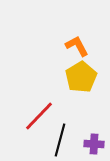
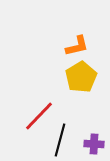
orange L-shape: rotated 105 degrees clockwise
